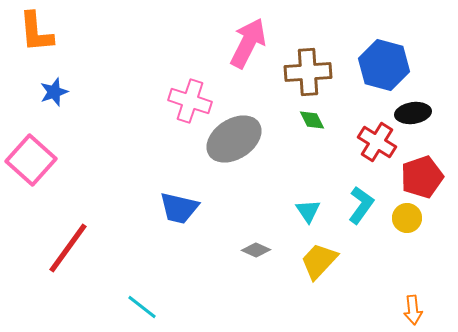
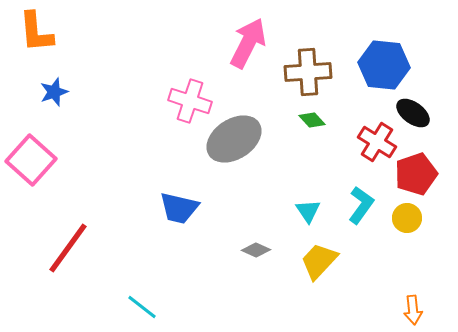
blue hexagon: rotated 9 degrees counterclockwise
black ellipse: rotated 44 degrees clockwise
green diamond: rotated 16 degrees counterclockwise
red pentagon: moved 6 px left, 3 px up
